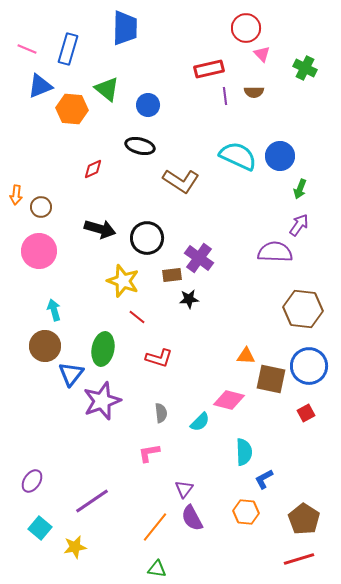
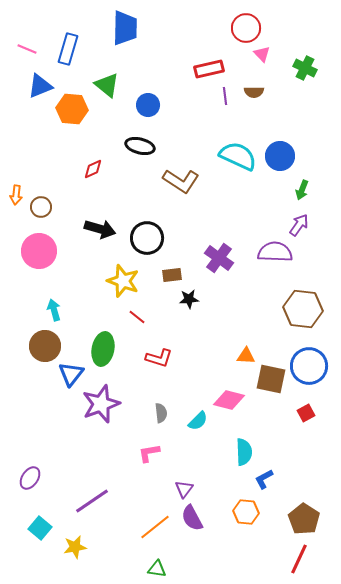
green triangle at (107, 89): moved 4 px up
green arrow at (300, 189): moved 2 px right, 1 px down
purple cross at (199, 258): moved 20 px right
purple star at (102, 401): moved 1 px left, 3 px down
cyan semicircle at (200, 422): moved 2 px left, 1 px up
purple ellipse at (32, 481): moved 2 px left, 3 px up
orange line at (155, 527): rotated 12 degrees clockwise
red line at (299, 559): rotated 48 degrees counterclockwise
